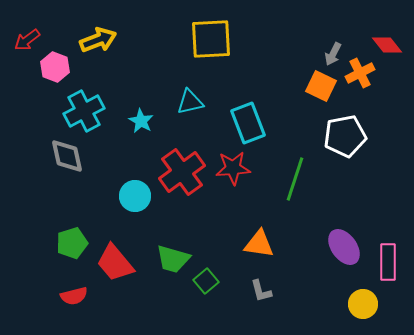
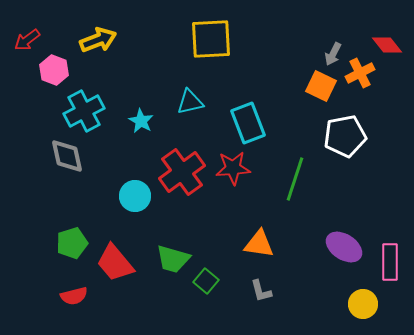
pink hexagon: moved 1 px left, 3 px down
purple ellipse: rotated 21 degrees counterclockwise
pink rectangle: moved 2 px right
green square: rotated 10 degrees counterclockwise
